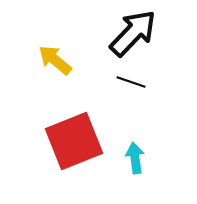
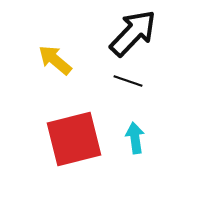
black line: moved 3 px left, 1 px up
red square: moved 2 px up; rotated 8 degrees clockwise
cyan arrow: moved 20 px up
